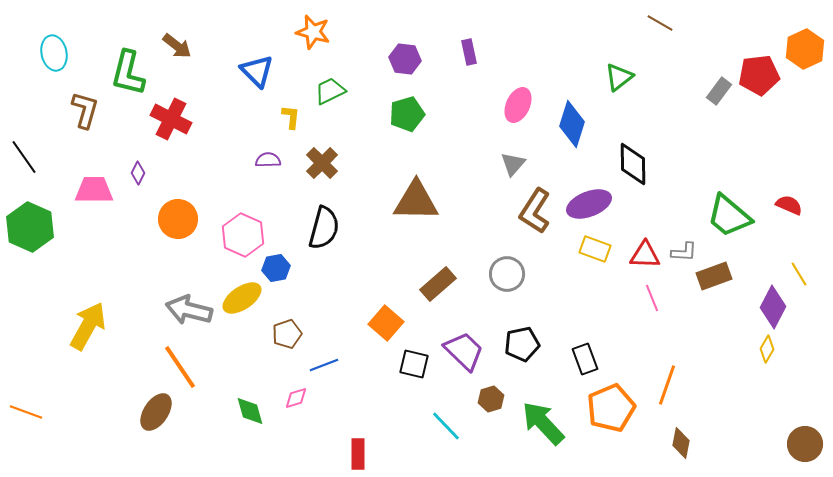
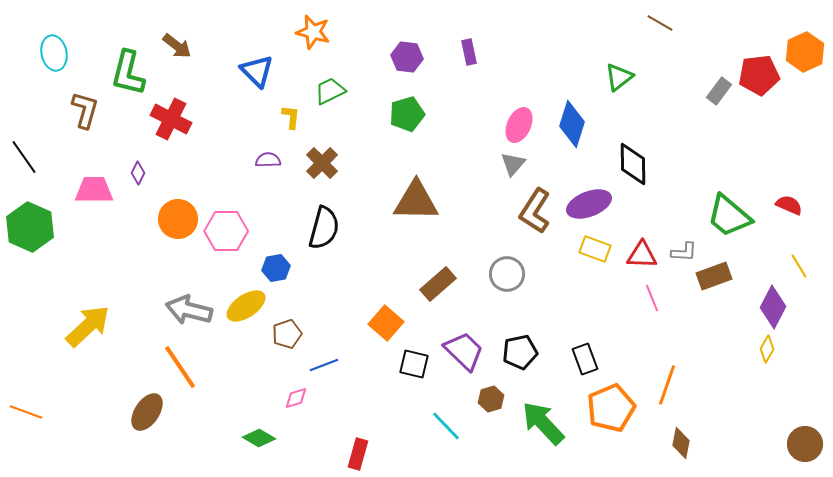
orange hexagon at (805, 49): moved 3 px down
purple hexagon at (405, 59): moved 2 px right, 2 px up
pink ellipse at (518, 105): moved 1 px right, 20 px down
pink hexagon at (243, 235): moved 17 px left, 4 px up; rotated 24 degrees counterclockwise
red triangle at (645, 255): moved 3 px left
yellow line at (799, 274): moved 8 px up
yellow ellipse at (242, 298): moved 4 px right, 8 px down
yellow arrow at (88, 326): rotated 18 degrees clockwise
black pentagon at (522, 344): moved 2 px left, 8 px down
green diamond at (250, 411): moved 9 px right, 27 px down; rotated 44 degrees counterclockwise
brown ellipse at (156, 412): moved 9 px left
red rectangle at (358, 454): rotated 16 degrees clockwise
